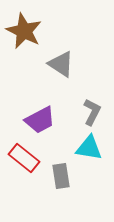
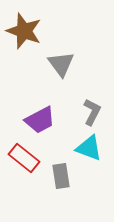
brown star: rotated 6 degrees counterclockwise
gray triangle: rotated 20 degrees clockwise
cyan triangle: rotated 12 degrees clockwise
